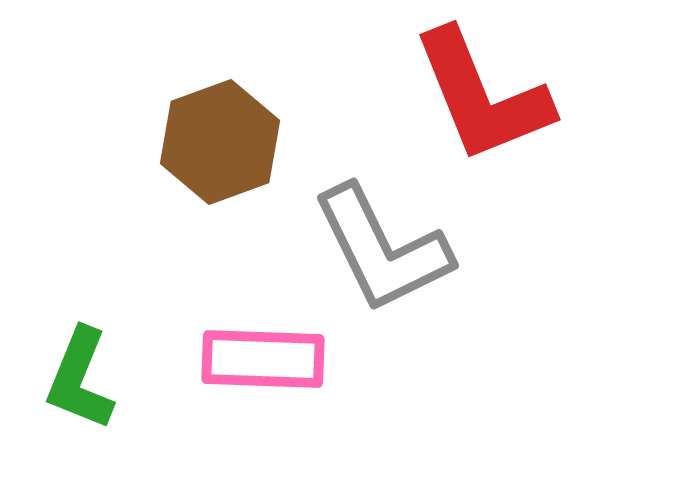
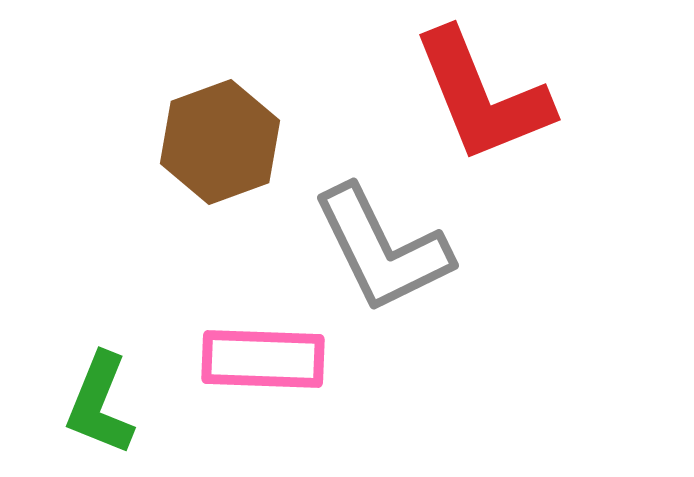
green L-shape: moved 20 px right, 25 px down
